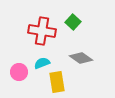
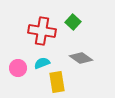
pink circle: moved 1 px left, 4 px up
